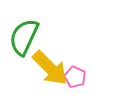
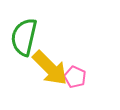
green semicircle: rotated 12 degrees counterclockwise
